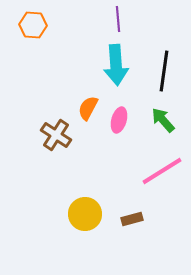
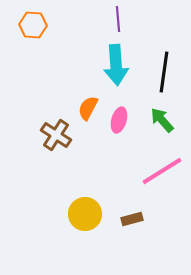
black line: moved 1 px down
green arrow: moved 1 px left
